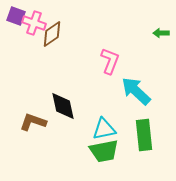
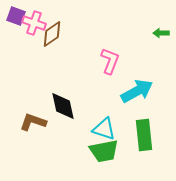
cyan arrow: moved 1 px right; rotated 108 degrees clockwise
cyan triangle: rotated 30 degrees clockwise
